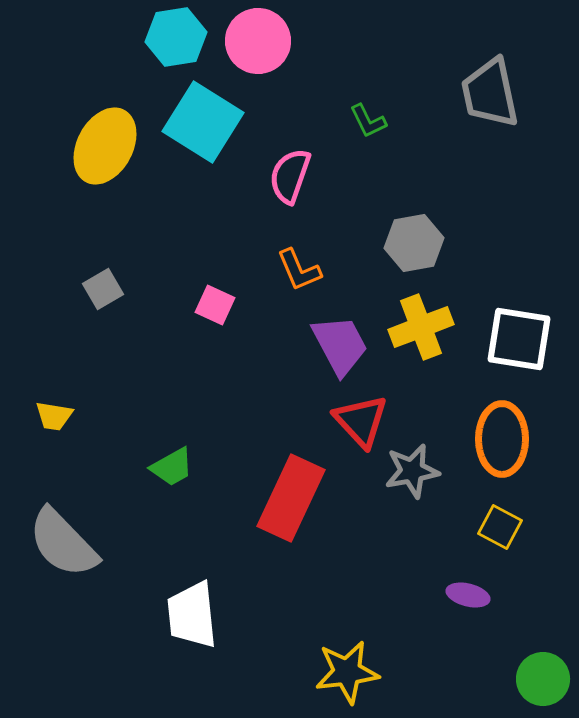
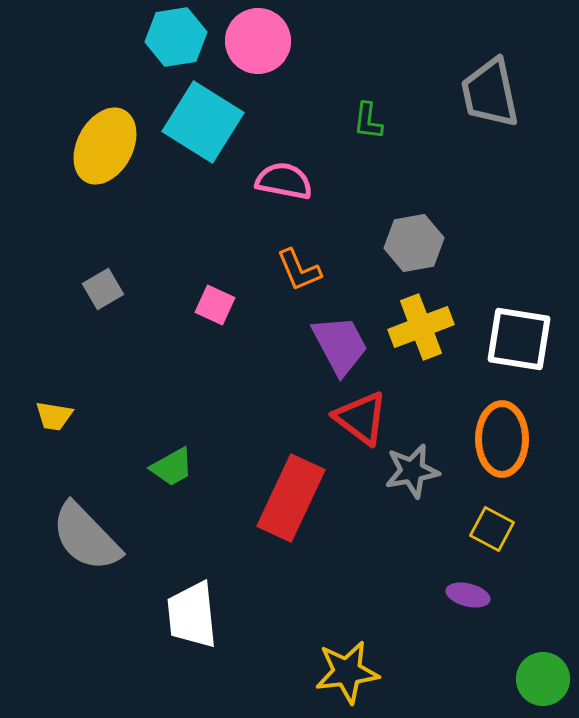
green L-shape: rotated 33 degrees clockwise
pink semicircle: moved 6 px left, 5 px down; rotated 82 degrees clockwise
red triangle: moved 3 px up; rotated 10 degrees counterclockwise
yellow square: moved 8 px left, 2 px down
gray semicircle: moved 23 px right, 6 px up
